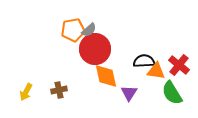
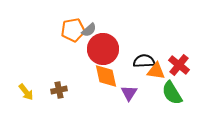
red circle: moved 8 px right
yellow arrow: rotated 66 degrees counterclockwise
